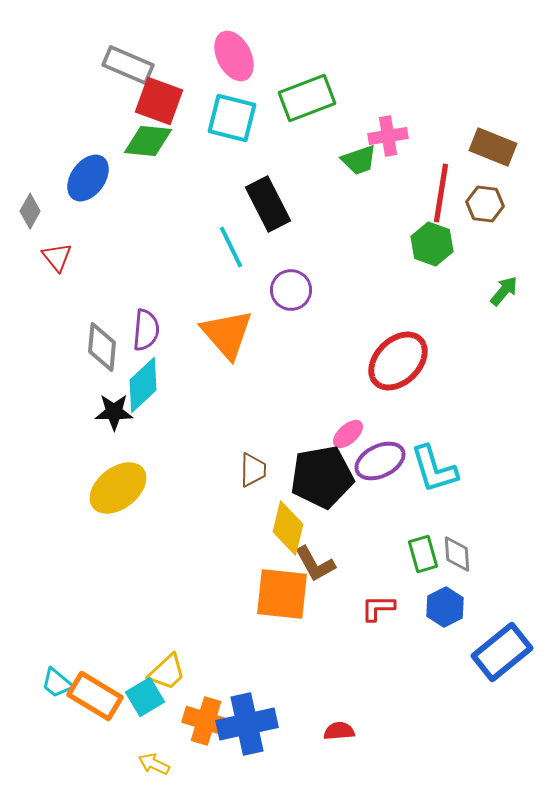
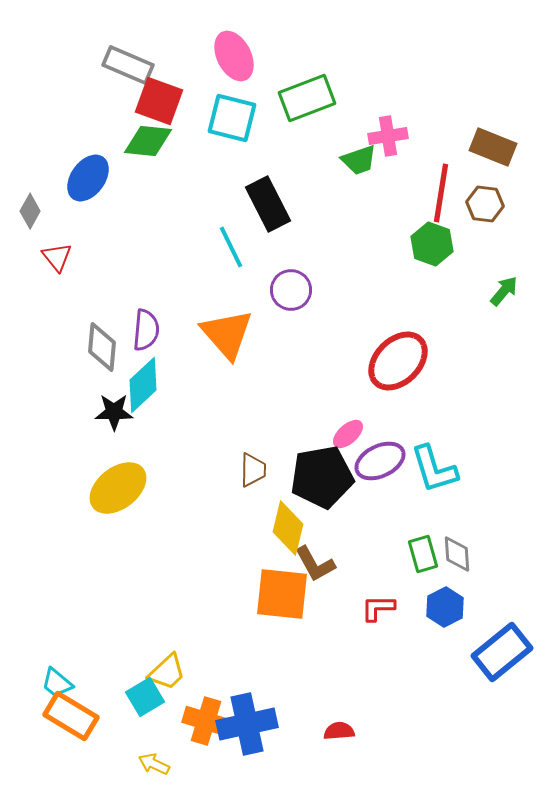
orange rectangle at (95, 696): moved 24 px left, 20 px down
